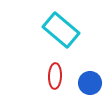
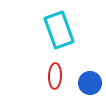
cyan rectangle: moved 2 px left; rotated 30 degrees clockwise
